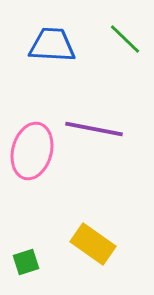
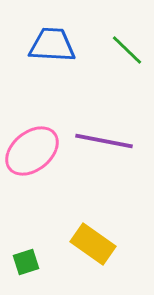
green line: moved 2 px right, 11 px down
purple line: moved 10 px right, 12 px down
pink ellipse: rotated 36 degrees clockwise
